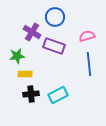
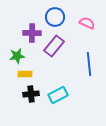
purple cross: moved 1 px down; rotated 30 degrees counterclockwise
pink semicircle: moved 13 px up; rotated 42 degrees clockwise
purple rectangle: rotated 70 degrees counterclockwise
